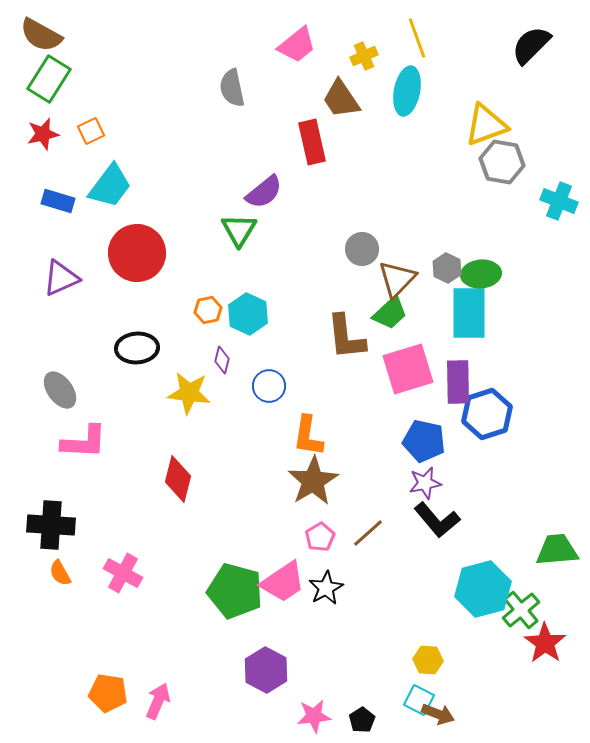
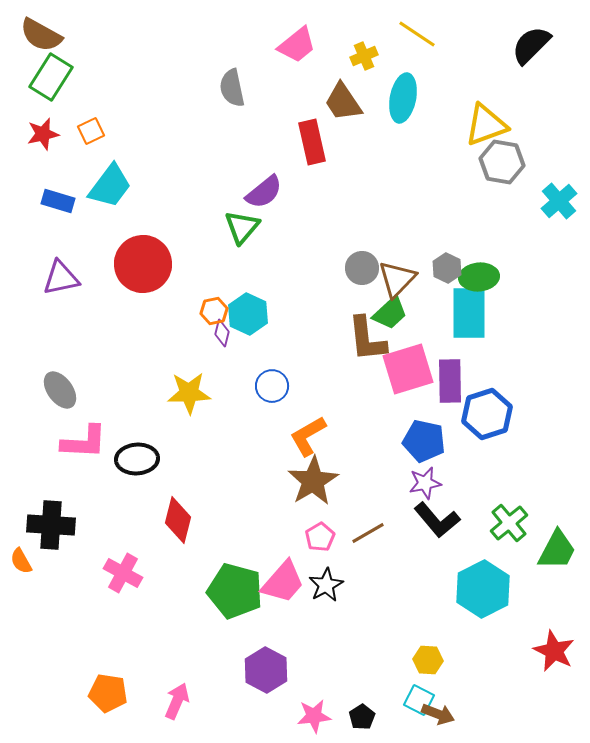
yellow line at (417, 38): moved 4 px up; rotated 36 degrees counterclockwise
green rectangle at (49, 79): moved 2 px right, 2 px up
cyan ellipse at (407, 91): moved 4 px left, 7 px down
brown trapezoid at (341, 99): moved 2 px right, 3 px down
cyan cross at (559, 201): rotated 27 degrees clockwise
green triangle at (239, 230): moved 3 px right, 3 px up; rotated 9 degrees clockwise
gray circle at (362, 249): moved 19 px down
red circle at (137, 253): moved 6 px right, 11 px down
green ellipse at (481, 274): moved 2 px left, 3 px down
purple triangle at (61, 278): rotated 12 degrees clockwise
orange hexagon at (208, 310): moved 6 px right, 1 px down
brown L-shape at (346, 337): moved 21 px right, 2 px down
black ellipse at (137, 348): moved 111 px down
purple diamond at (222, 360): moved 27 px up
purple rectangle at (458, 382): moved 8 px left, 1 px up
blue circle at (269, 386): moved 3 px right
yellow star at (189, 393): rotated 9 degrees counterclockwise
orange L-shape at (308, 436): rotated 51 degrees clockwise
red diamond at (178, 479): moved 41 px down
brown line at (368, 533): rotated 12 degrees clockwise
green trapezoid at (557, 550): rotated 123 degrees clockwise
orange semicircle at (60, 573): moved 39 px left, 12 px up
pink trapezoid at (283, 582): rotated 15 degrees counterclockwise
black star at (326, 588): moved 3 px up
cyan hexagon at (483, 589): rotated 12 degrees counterclockwise
green cross at (521, 610): moved 12 px left, 87 px up
red star at (545, 643): moved 9 px right, 8 px down; rotated 9 degrees counterclockwise
pink arrow at (158, 701): moved 19 px right
black pentagon at (362, 720): moved 3 px up
